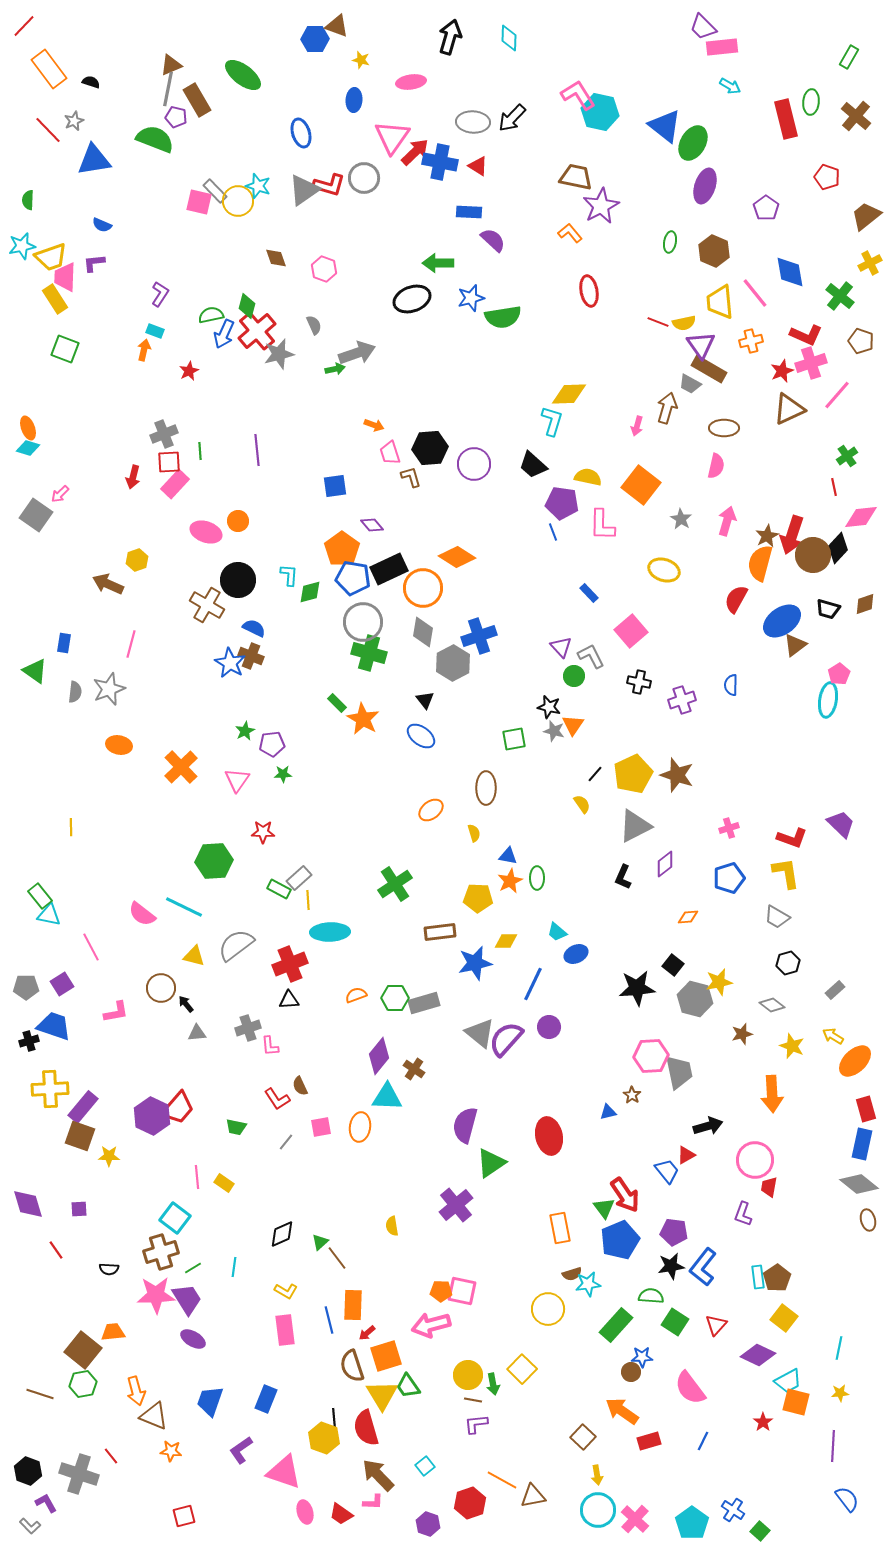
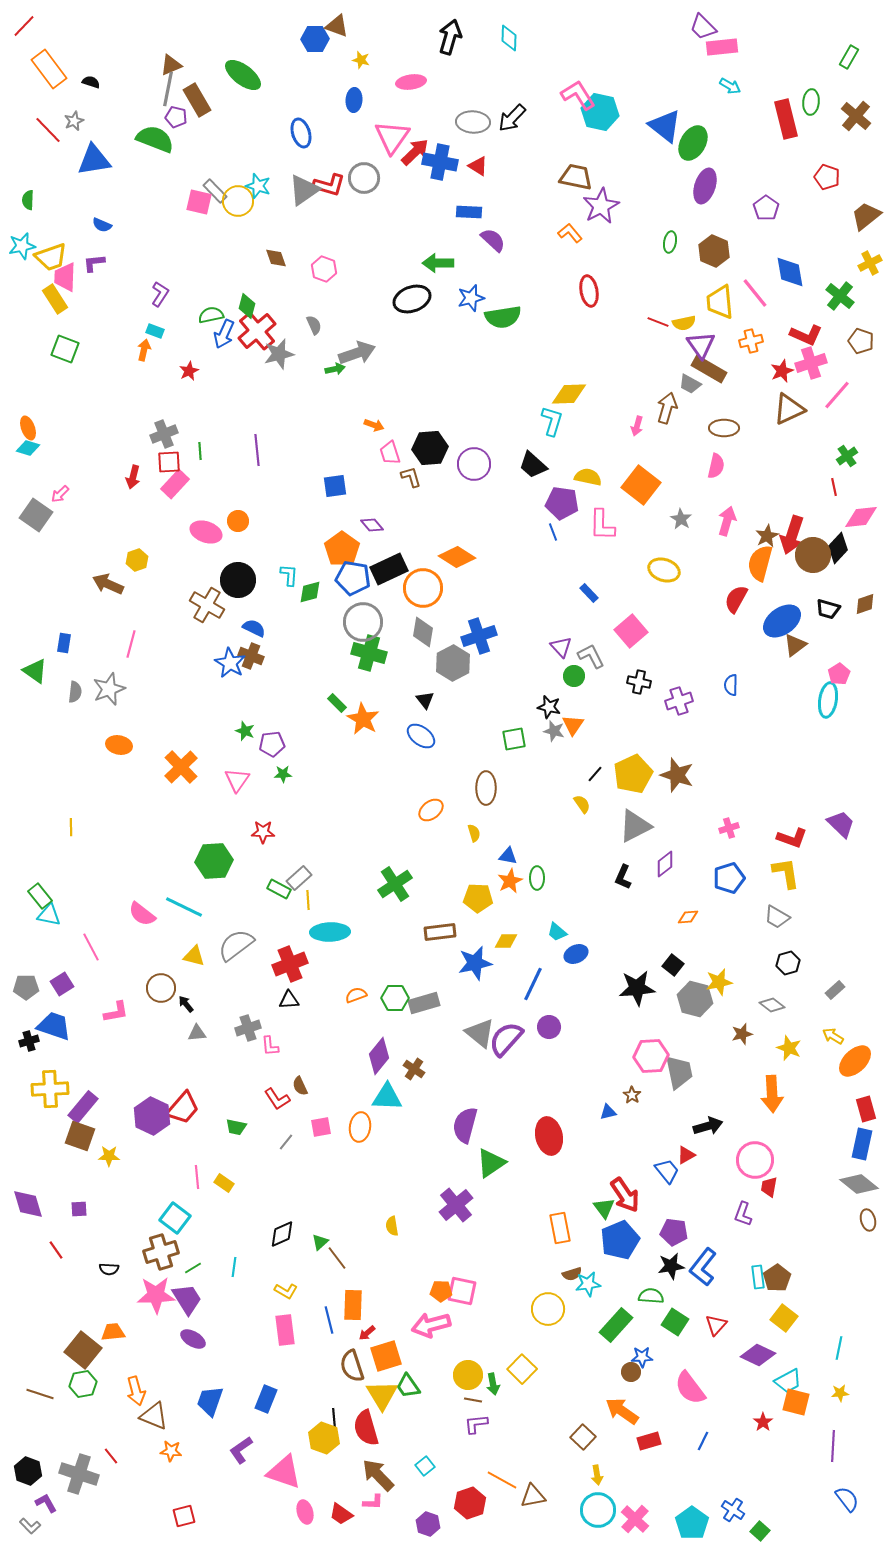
purple cross at (682, 700): moved 3 px left, 1 px down
green star at (245, 731): rotated 24 degrees counterclockwise
yellow star at (792, 1046): moved 3 px left, 2 px down
red trapezoid at (178, 1108): moved 5 px right
